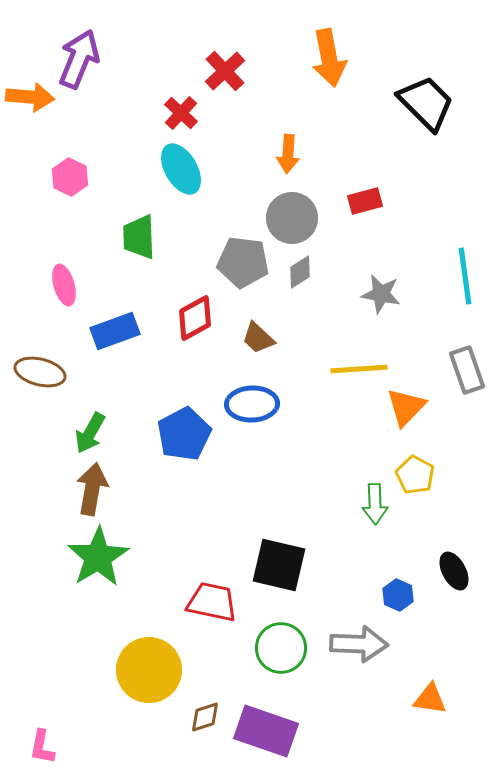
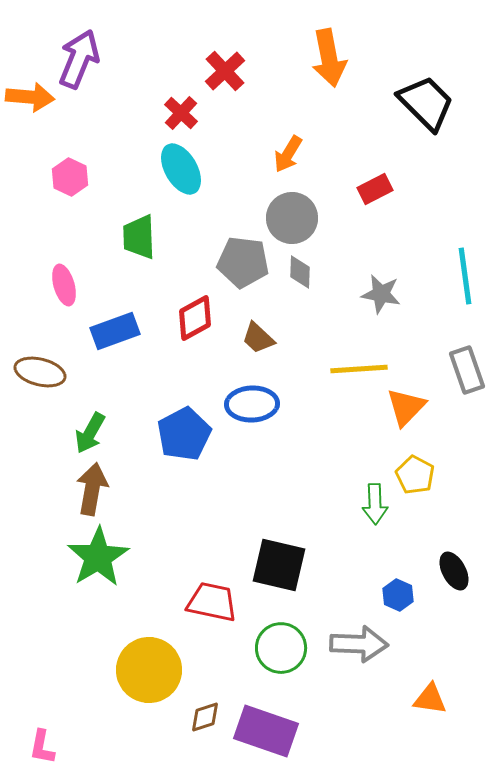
orange arrow at (288, 154): rotated 27 degrees clockwise
red rectangle at (365, 201): moved 10 px right, 12 px up; rotated 12 degrees counterclockwise
gray diamond at (300, 272): rotated 56 degrees counterclockwise
